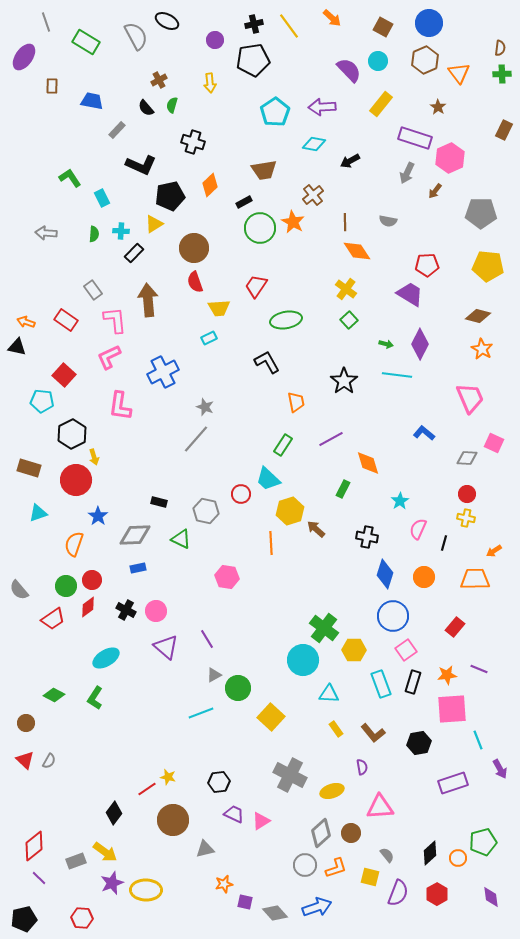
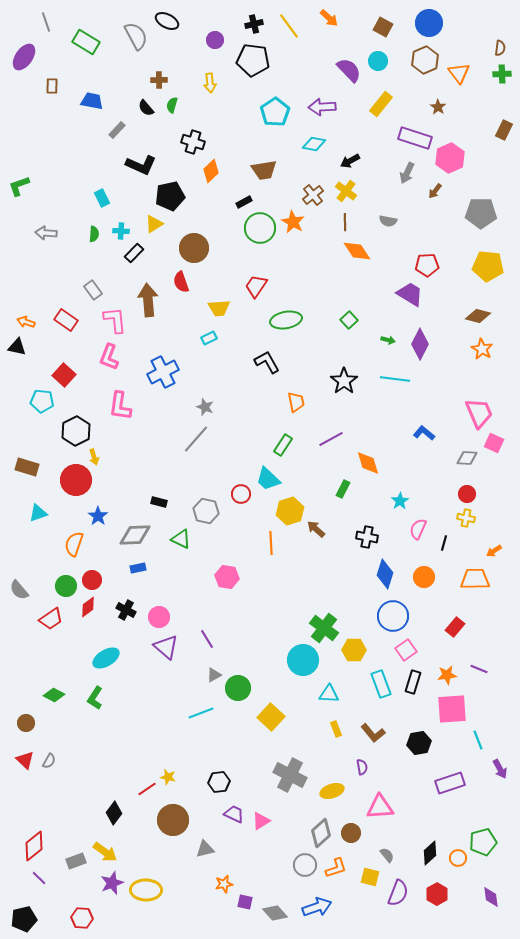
orange arrow at (332, 18): moved 3 px left
black pentagon at (253, 60): rotated 16 degrees clockwise
brown cross at (159, 80): rotated 28 degrees clockwise
green L-shape at (70, 178): moved 51 px left, 8 px down; rotated 75 degrees counterclockwise
orange diamond at (210, 185): moved 1 px right, 14 px up
red semicircle at (195, 282): moved 14 px left
yellow cross at (346, 289): moved 98 px up
green arrow at (386, 344): moved 2 px right, 4 px up
pink L-shape at (109, 357): rotated 44 degrees counterclockwise
cyan line at (397, 375): moved 2 px left, 4 px down
pink trapezoid at (470, 398): moved 9 px right, 15 px down
black hexagon at (72, 434): moved 4 px right, 3 px up
brown rectangle at (29, 468): moved 2 px left, 1 px up
pink circle at (156, 611): moved 3 px right, 6 px down
red trapezoid at (53, 619): moved 2 px left
yellow rectangle at (336, 729): rotated 14 degrees clockwise
purple rectangle at (453, 783): moved 3 px left
